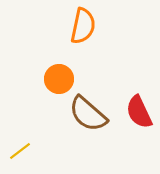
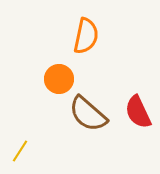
orange semicircle: moved 3 px right, 10 px down
red semicircle: moved 1 px left
yellow line: rotated 20 degrees counterclockwise
